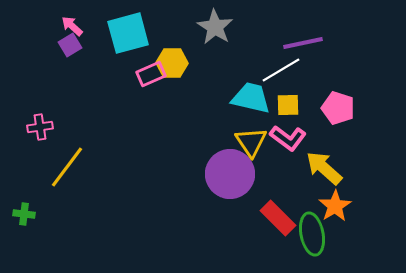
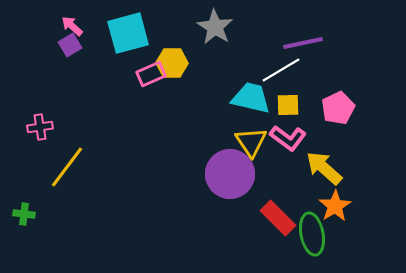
pink pentagon: rotated 28 degrees clockwise
